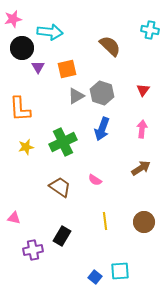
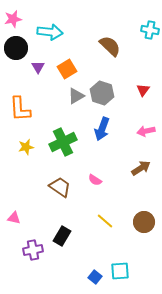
black circle: moved 6 px left
orange square: rotated 18 degrees counterclockwise
pink arrow: moved 4 px right, 2 px down; rotated 108 degrees counterclockwise
yellow line: rotated 42 degrees counterclockwise
